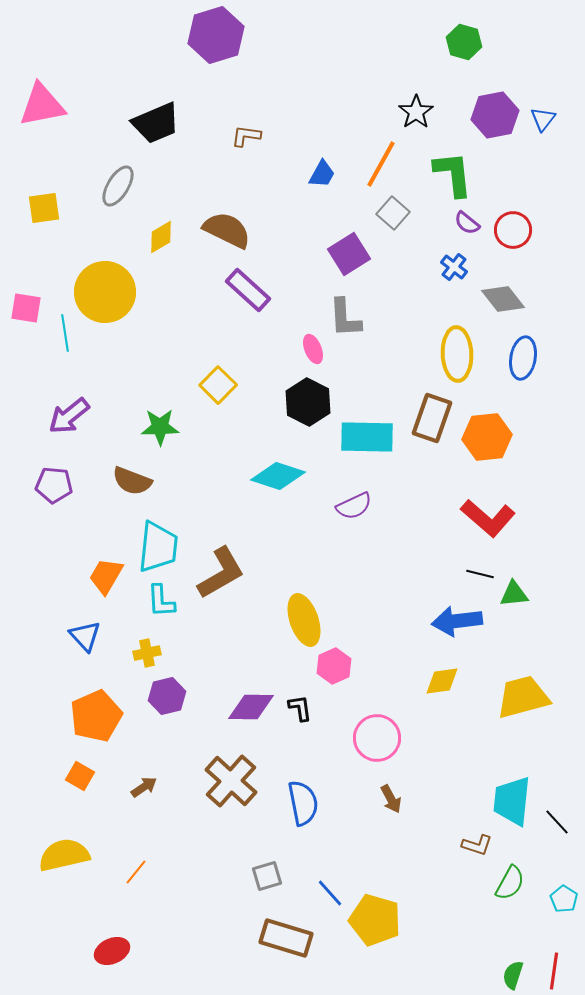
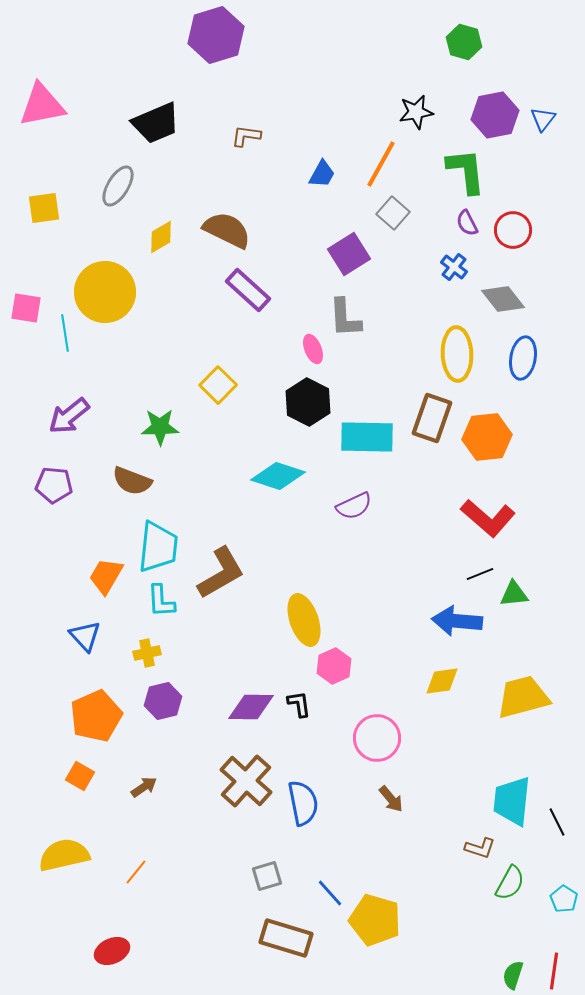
black star at (416, 112): rotated 24 degrees clockwise
green L-shape at (453, 174): moved 13 px right, 3 px up
purple semicircle at (467, 223): rotated 24 degrees clockwise
black line at (480, 574): rotated 36 degrees counterclockwise
blue arrow at (457, 621): rotated 12 degrees clockwise
purple hexagon at (167, 696): moved 4 px left, 5 px down
black L-shape at (300, 708): moved 1 px left, 4 px up
brown cross at (231, 781): moved 15 px right
brown arrow at (391, 799): rotated 12 degrees counterclockwise
black line at (557, 822): rotated 16 degrees clockwise
brown L-shape at (477, 845): moved 3 px right, 3 px down
